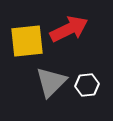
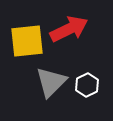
white hexagon: rotated 20 degrees counterclockwise
